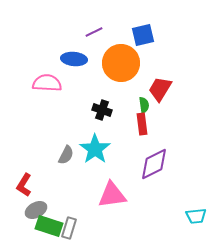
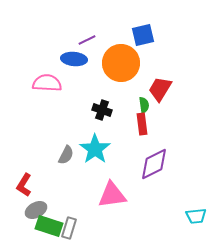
purple line: moved 7 px left, 8 px down
